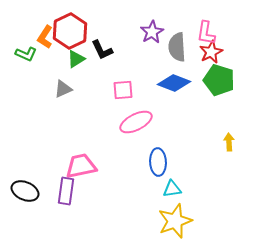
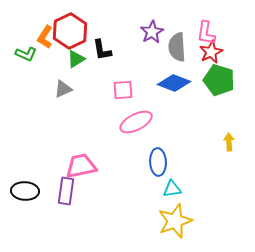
black L-shape: rotated 15 degrees clockwise
black ellipse: rotated 20 degrees counterclockwise
